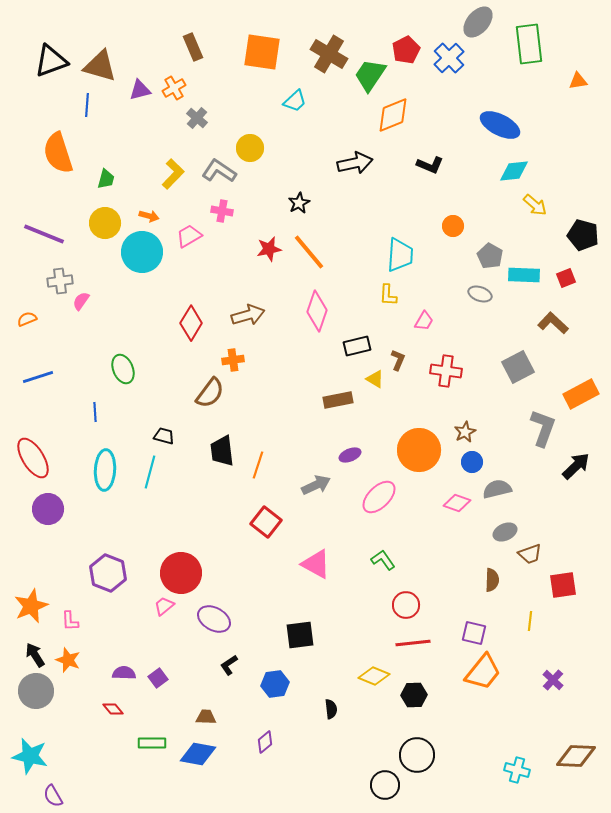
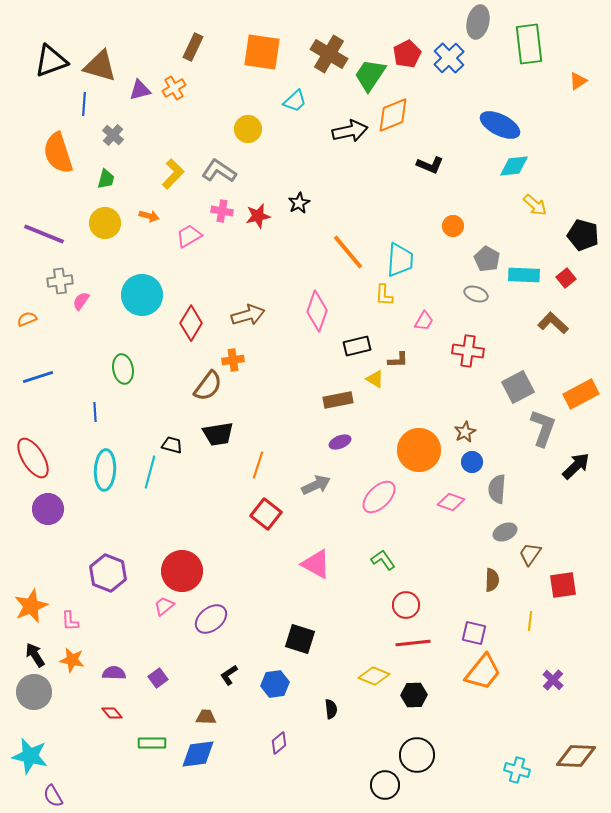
gray ellipse at (478, 22): rotated 28 degrees counterclockwise
brown rectangle at (193, 47): rotated 48 degrees clockwise
red pentagon at (406, 50): moved 1 px right, 4 px down
orange triangle at (578, 81): rotated 24 degrees counterclockwise
blue line at (87, 105): moved 3 px left, 1 px up
gray cross at (197, 118): moved 84 px left, 17 px down
yellow circle at (250, 148): moved 2 px left, 19 px up
black arrow at (355, 163): moved 5 px left, 32 px up
cyan diamond at (514, 171): moved 5 px up
red star at (269, 249): moved 11 px left, 33 px up
cyan circle at (142, 252): moved 43 px down
orange line at (309, 252): moved 39 px right
cyan trapezoid at (400, 255): moved 5 px down
gray pentagon at (490, 256): moved 3 px left, 3 px down
red square at (566, 278): rotated 18 degrees counterclockwise
gray ellipse at (480, 294): moved 4 px left
yellow L-shape at (388, 295): moved 4 px left
brown L-shape at (398, 360): rotated 65 degrees clockwise
gray square at (518, 367): moved 20 px down
green ellipse at (123, 369): rotated 12 degrees clockwise
red cross at (446, 371): moved 22 px right, 20 px up
brown semicircle at (210, 393): moved 2 px left, 7 px up
black trapezoid at (164, 436): moved 8 px right, 9 px down
black trapezoid at (222, 451): moved 4 px left, 17 px up; rotated 92 degrees counterclockwise
purple ellipse at (350, 455): moved 10 px left, 13 px up
gray semicircle at (497, 489): rotated 72 degrees counterclockwise
pink diamond at (457, 503): moved 6 px left, 1 px up
red square at (266, 522): moved 8 px up
brown trapezoid at (530, 554): rotated 145 degrees clockwise
red circle at (181, 573): moved 1 px right, 2 px up
purple ellipse at (214, 619): moved 3 px left; rotated 68 degrees counterclockwise
black square at (300, 635): moved 4 px down; rotated 24 degrees clockwise
orange star at (68, 660): moved 4 px right; rotated 10 degrees counterclockwise
black L-shape at (229, 665): moved 10 px down
purple semicircle at (124, 673): moved 10 px left
gray circle at (36, 691): moved 2 px left, 1 px down
red diamond at (113, 709): moved 1 px left, 4 px down
purple diamond at (265, 742): moved 14 px right, 1 px down
blue diamond at (198, 754): rotated 18 degrees counterclockwise
